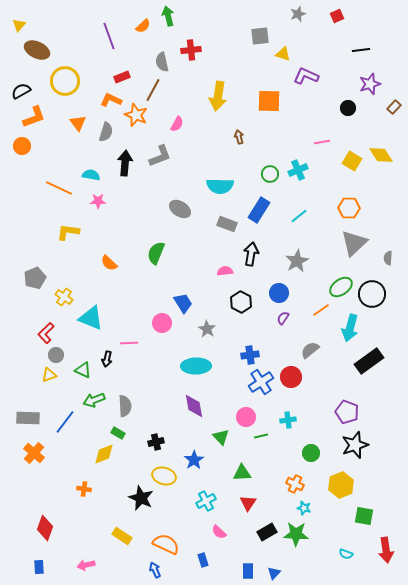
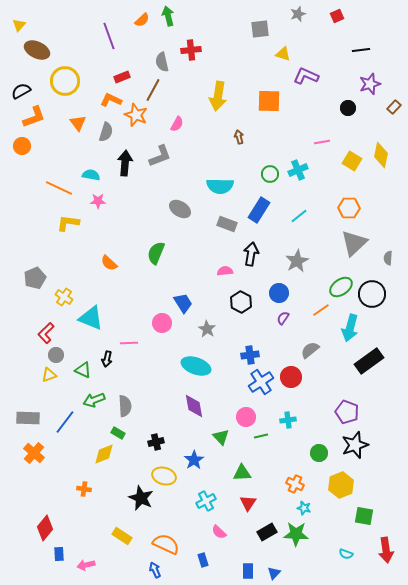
orange semicircle at (143, 26): moved 1 px left, 6 px up
gray square at (260, 36): moved 7 px up
yellow diamond at (381, 155): rotated 45 degrees clockwise
yellow L-shape at (68, 232): moved 9 px up
cyan ellipse at (196, 366): rotated 20 degrees clockwise
green circle at (311, 453): moved 8 px right
red diamond at (45, 528): rotated 20 degrees clockwise
blue rectangle at (39, 567): moved 20 px right, 13 px up
